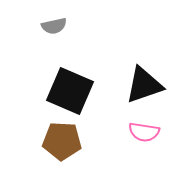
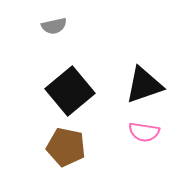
black square: rotated 27 degrees clockwise
brown pentagon: moved 4 px right, 6 px down; rotated 9 degrees clockwise
